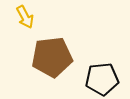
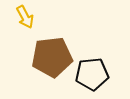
black pentagon: moved 10 px left, 5 px up
